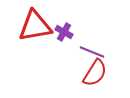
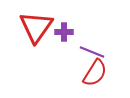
red triangle: moved 1 px right, 1 px down; rotated 45 degrees counterclockwise
purple cross: rotated 30 degrees counterclockwise
